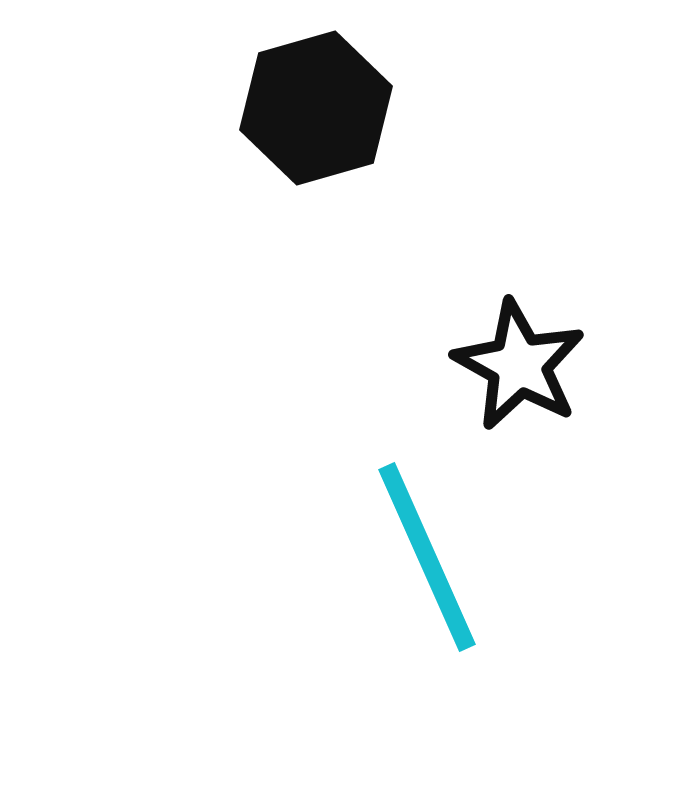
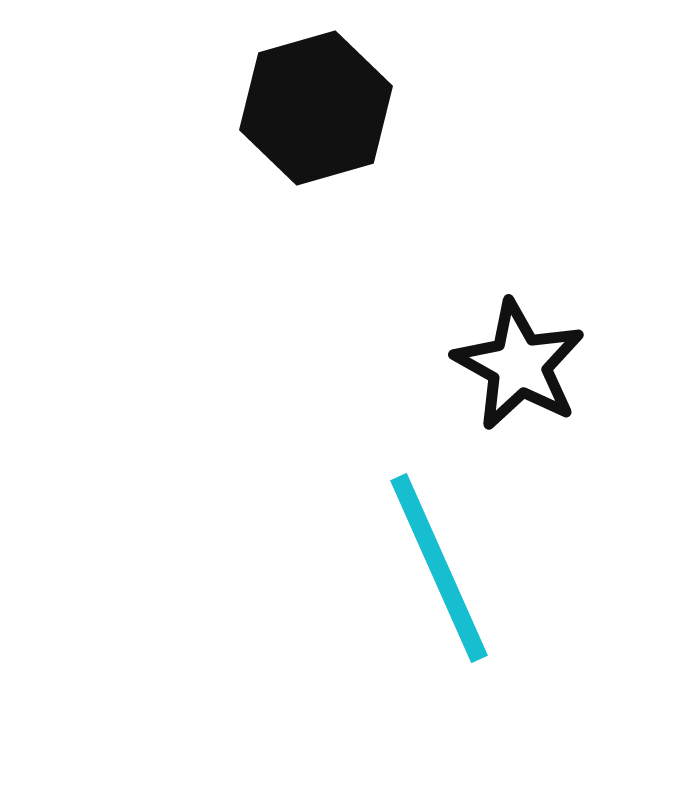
cyan line: moved 12 px right, 11 px down
